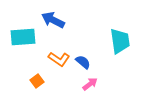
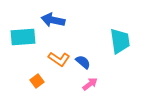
blue arrow: rotated 15 degrees counterclockwise
